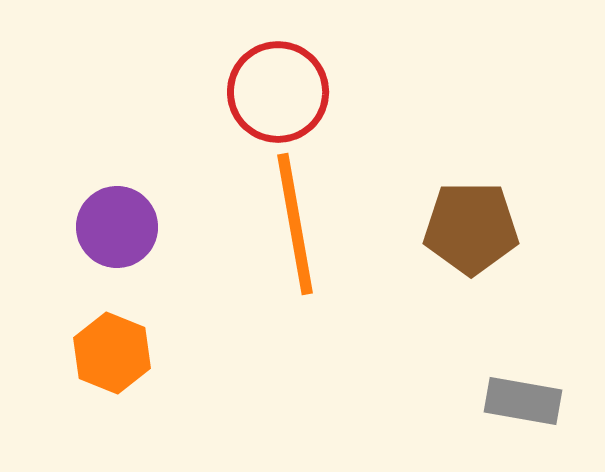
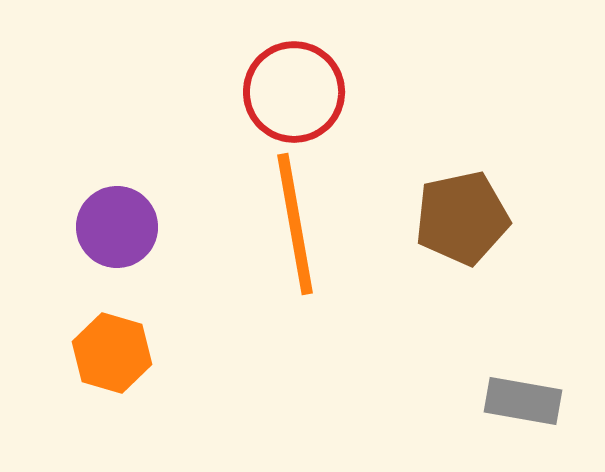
red circle: moved 16 px right
brown pentagon: moved 9 px left, 10 px up; rotated 12 degrees counterclockwise
orange hexagon: rotated 6 degrees counterclockwise
